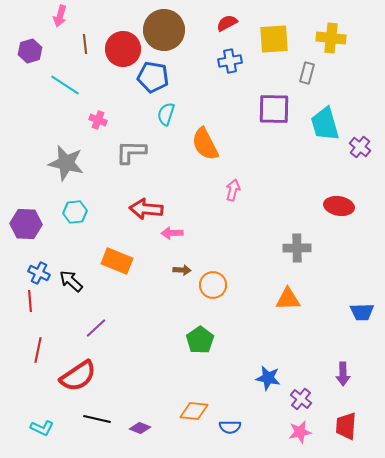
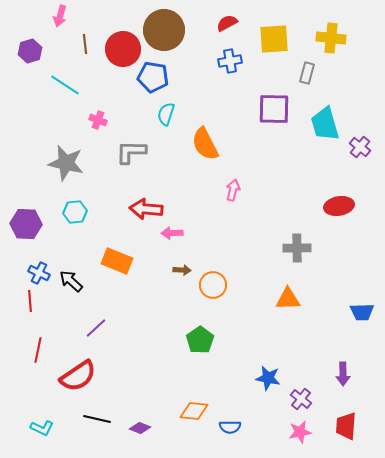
red ellipse at (339, 206): rotated 20 degrees counterclockwise
